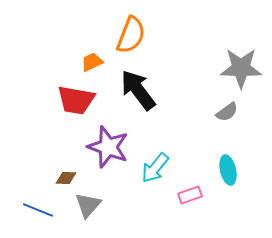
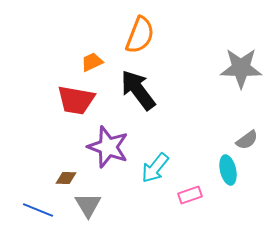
orange semicircle: moved 9 px right
gray semicircle: moved 20 px right, 28 px down
gray triangle: rotated 12 degrees counterclockwise
